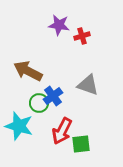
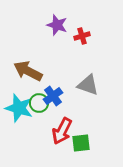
purple star: moved 2 px left; rotated 10 degrees clockwise
cyan star: moved 18 px up
green square: moved 1 px up
